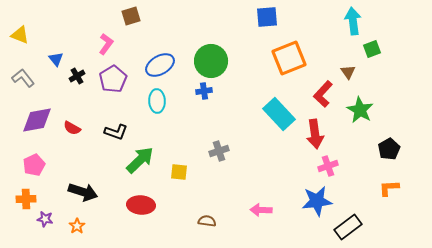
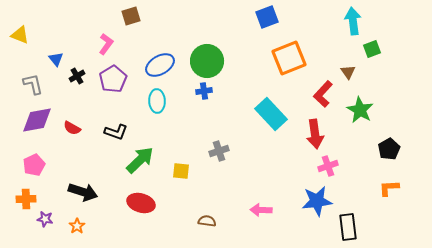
blue square: rotated 15 degrees counterclockwise
green circle: moved 4 px left
gray L-shape: moved 10 px right, 6 px down; rotated 25 degrees clockwise
cyan rectangle: moved 8 px left
yellow square: moved 2 px right, 1 px up
red ellipse: moved 2 px up; rotated 12 degrees clockwise
black rectangle: rotated 60 degrees counterclockwise
